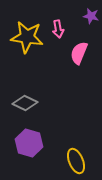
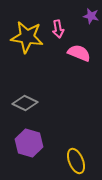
pink semicircle: rotated 90 degrees clockwise
